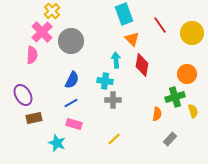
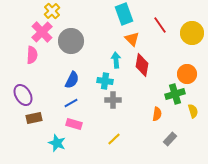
green cross: moved 3 px up
